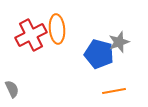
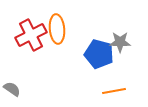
gray star: moved 1 px right; rotated 20 degrees clockwise
gray semicircle: rotated 30 degrees counterclockwise
